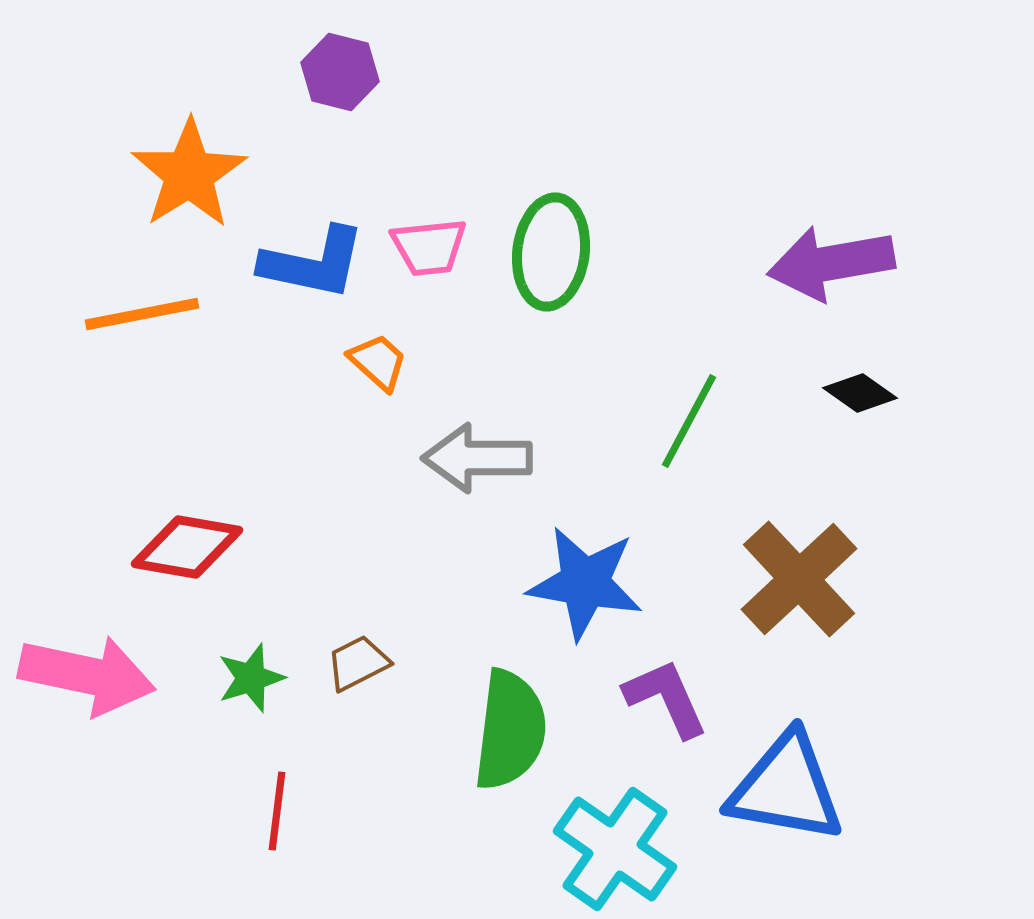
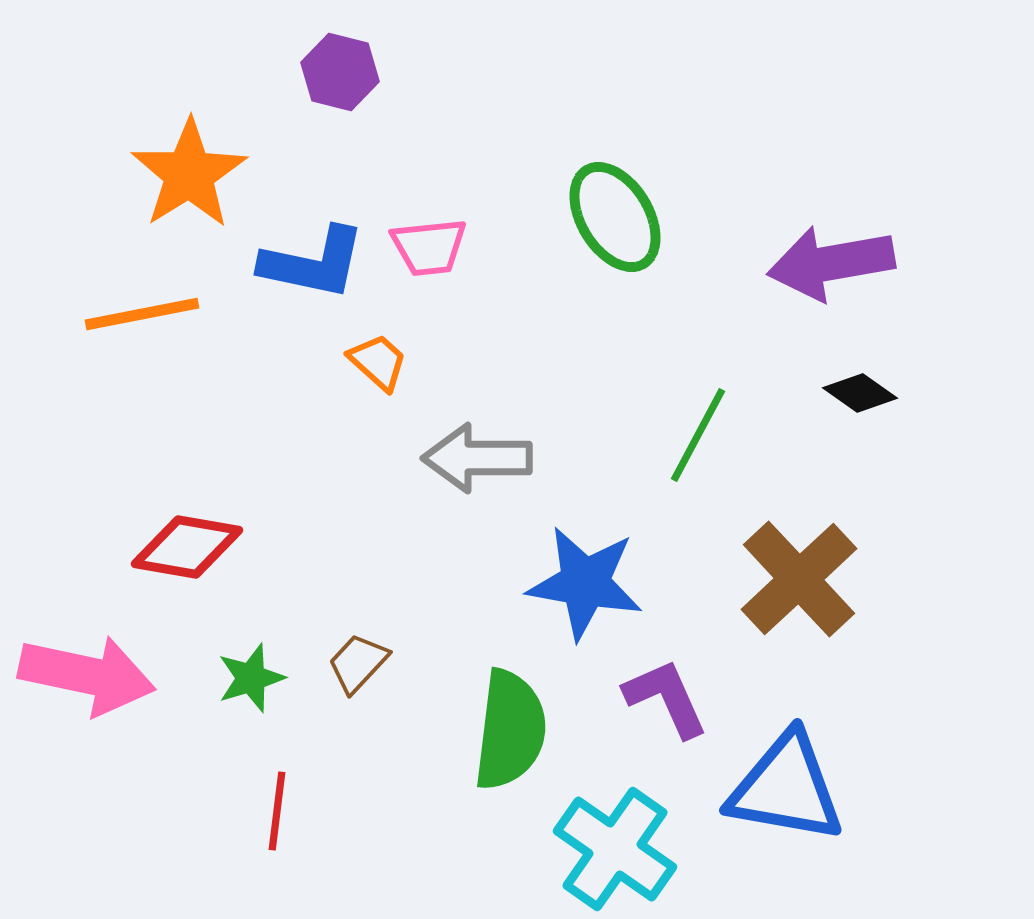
green ellipse: moved 64 px right, 35 px up; rotated 38 degrees counterclockwise
green line: moved 9 px right, 14 px down
brown trapezoid: rotated 20 degrees counterclockwise
